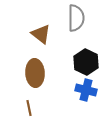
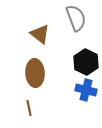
gray semicircle: rotated 20 degrees counterclockwise
brown triangle: moved 1 px left
